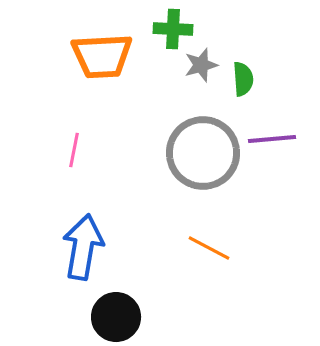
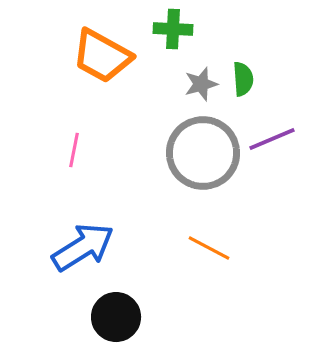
orange trapezoid: rotated 32 degrees clockwise
gray star: moved 19 px down
purple line: rotated 18 degrees counterclockwise
blue arrow: rotated 48 degrees clockwise
